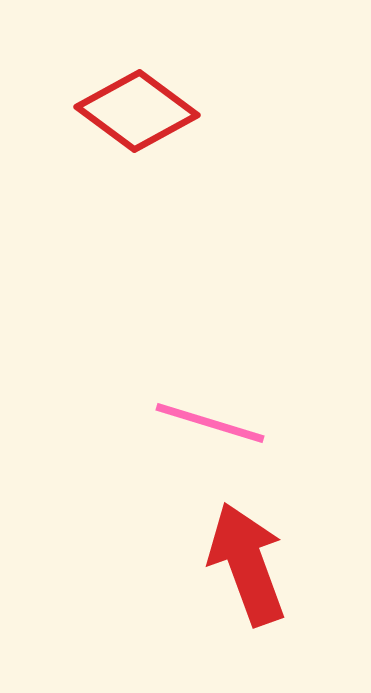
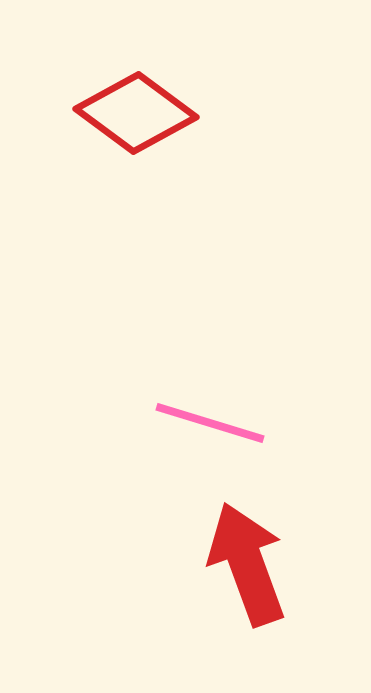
red diamond: moved 1 px left, 2 px down
